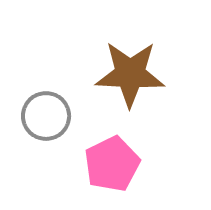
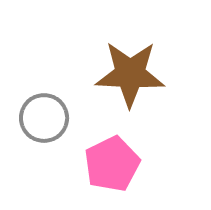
gray circle: moved 2 px left, 2 px down
